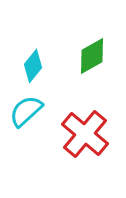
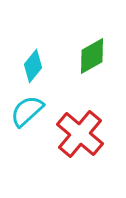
cyan semicircle: moved 1 px right
red cross: moved 5 px left
